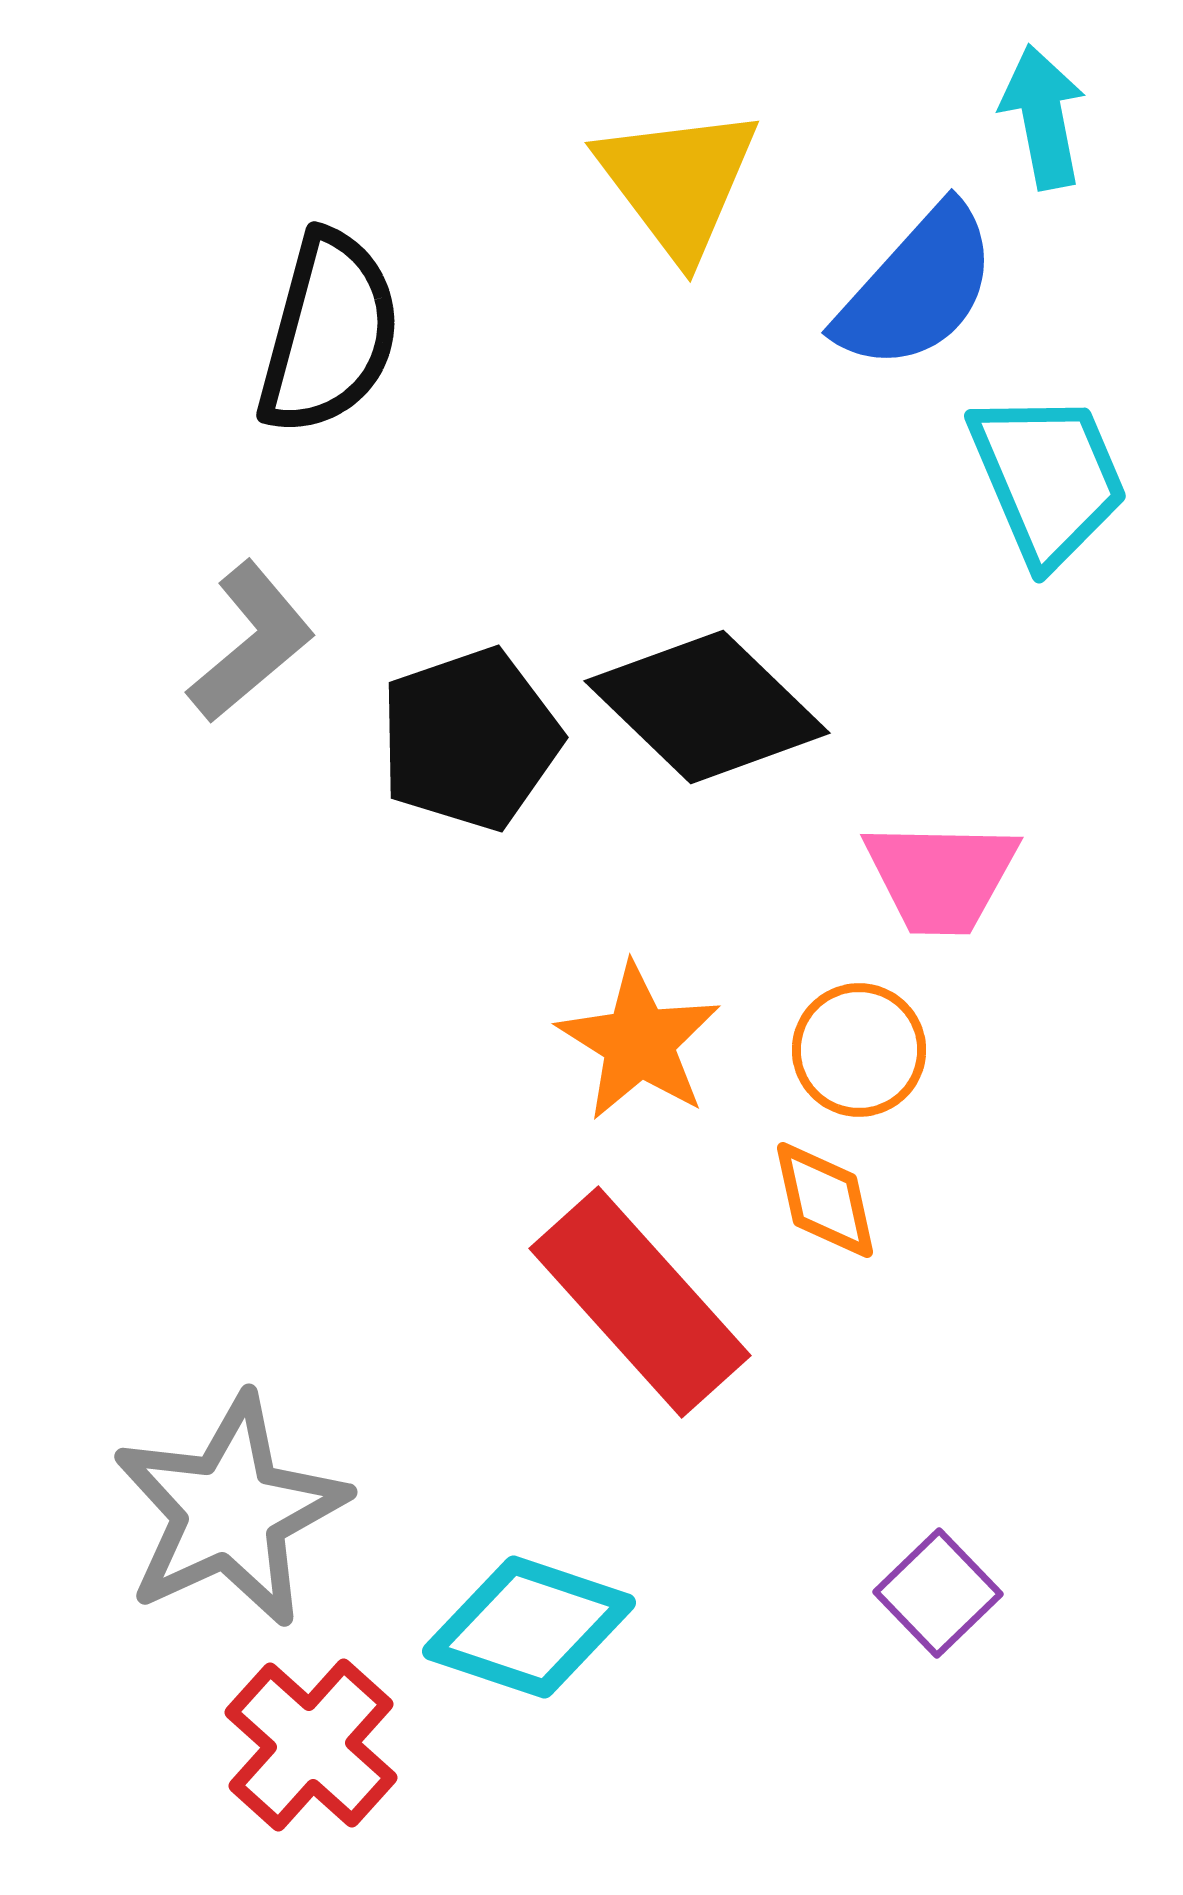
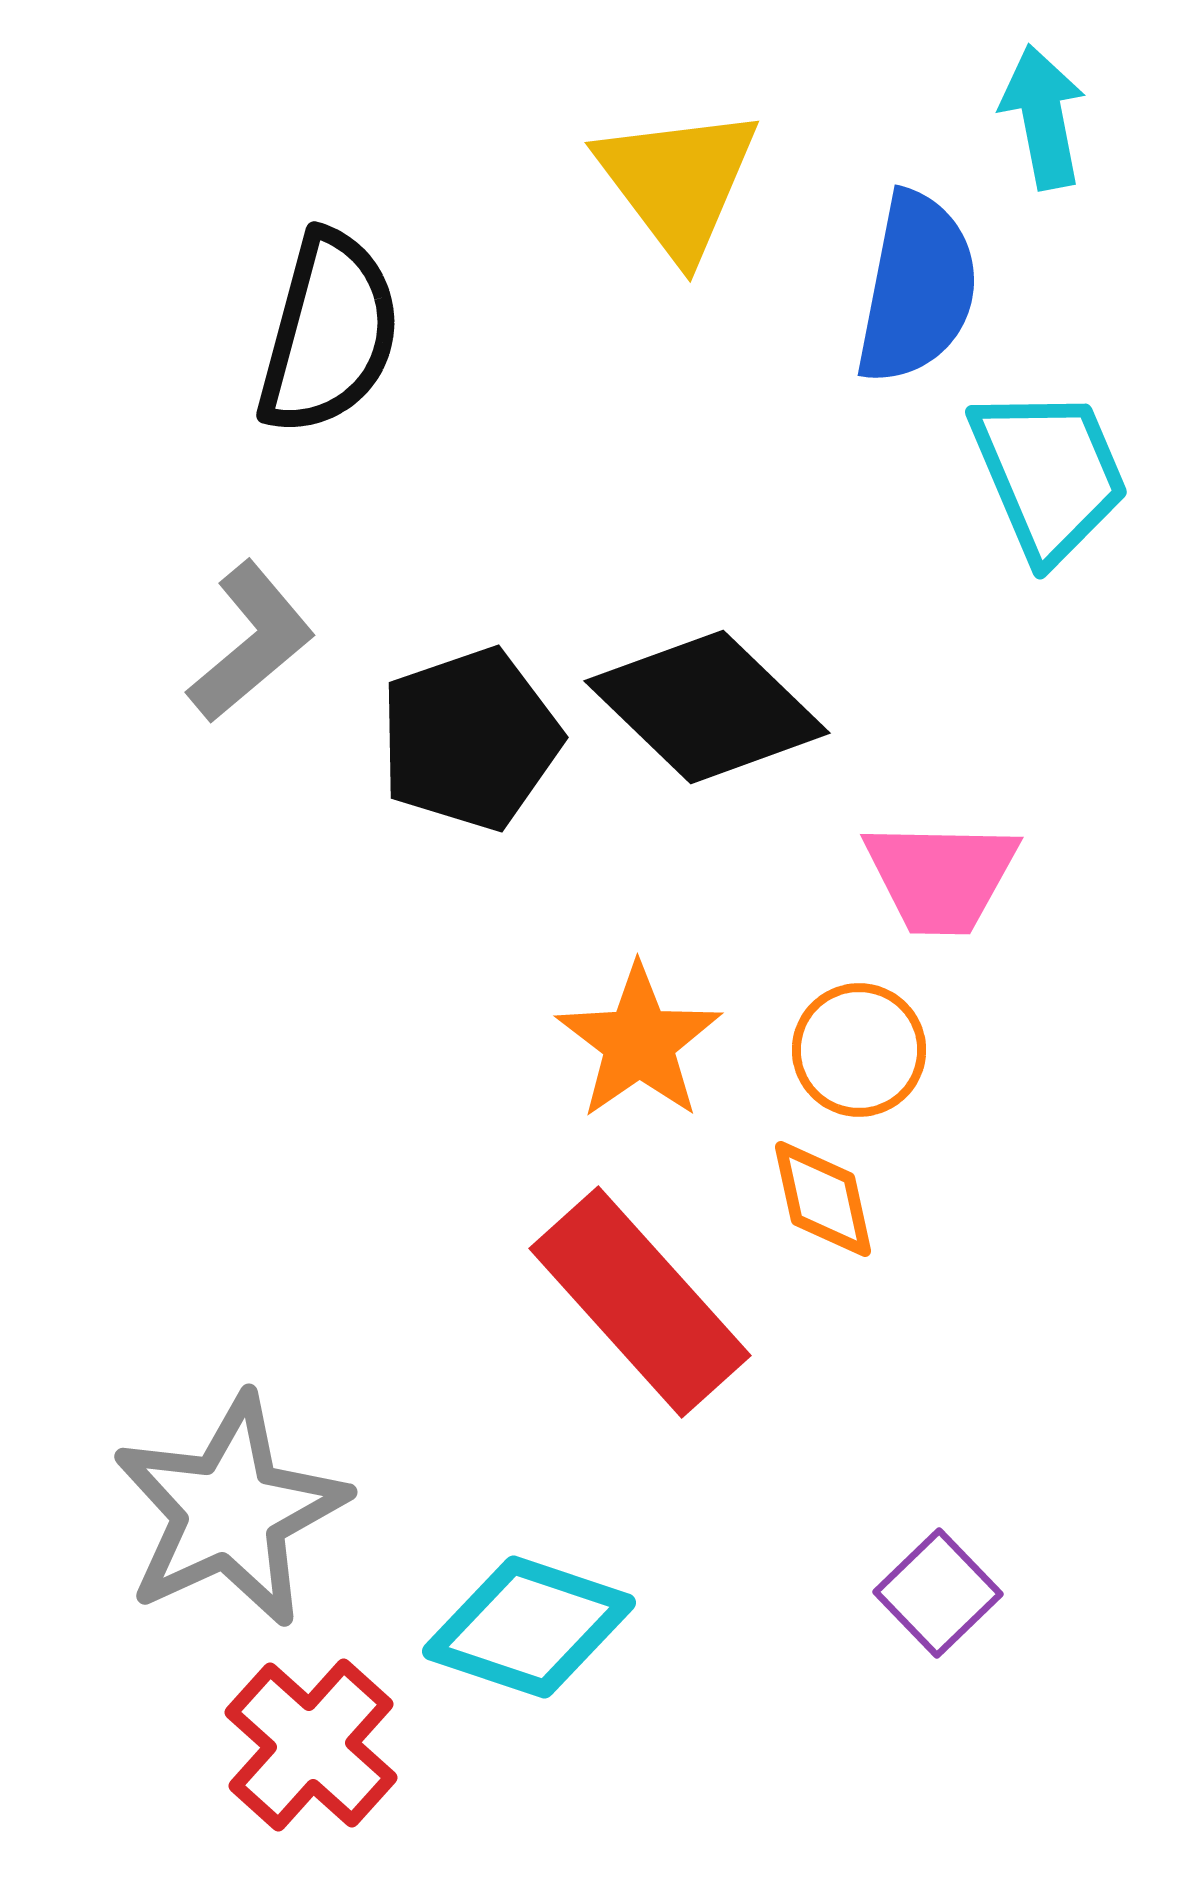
blue semicircle: rotated 31 degrees counterclockwise
cyan trapezoid: moved 1 px right, 4 px up
orange star: rotated 5 degrees clockwise
orange diamond: moved 2 px left, 1 px up
